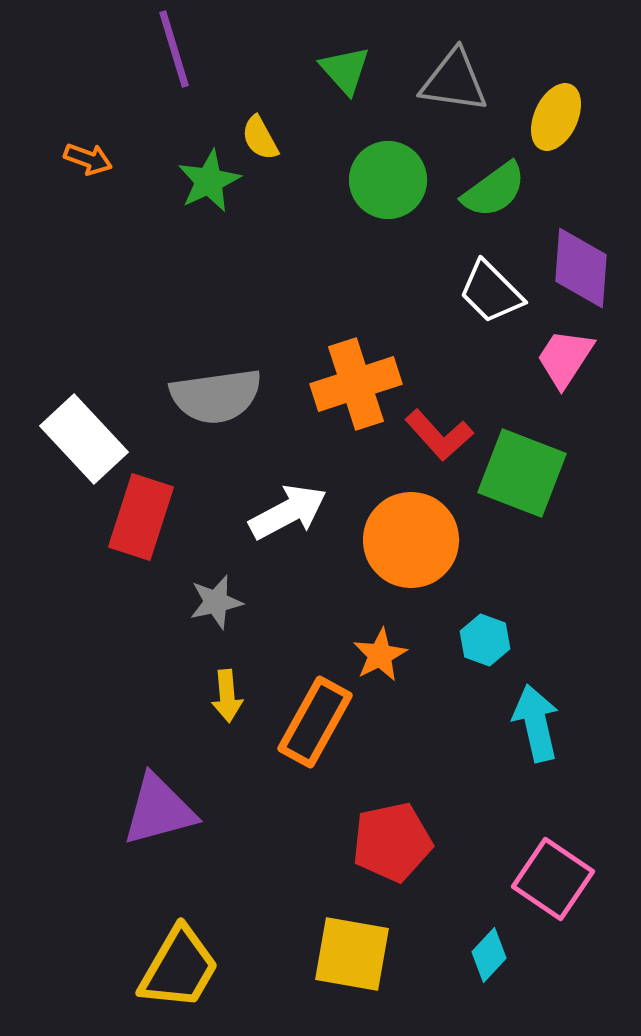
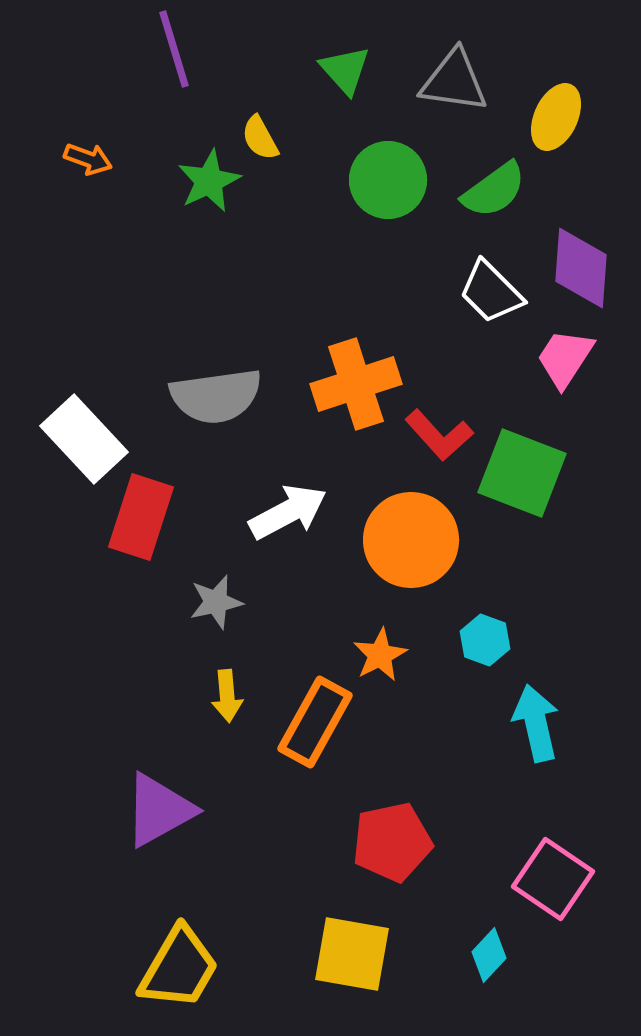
purple triangle: rotated 14 degrees counterclockwise
